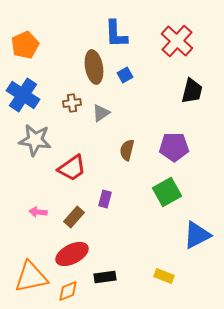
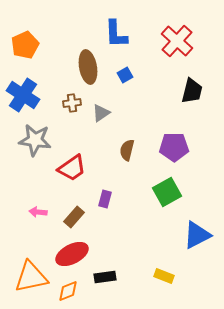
brown ellipse: moved 6 px left
